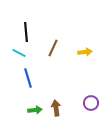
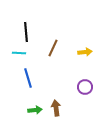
cyan line: rotated 24 degrees counterclockwise
purple circle: moved 6 px left, 16 px up
